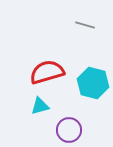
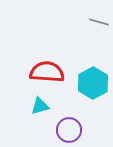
gray line: moved 14 px right, 3 px up
red semicircle: rotated 20 degrees clockwise
cyan hexagon: rotated 16 degrees clockwise
